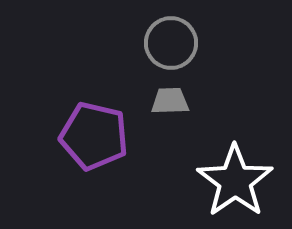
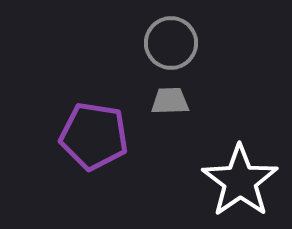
purple pentagon: rotated 4 degrees counterclockwise
white star: moved 5 px right
